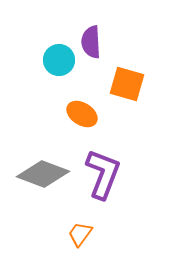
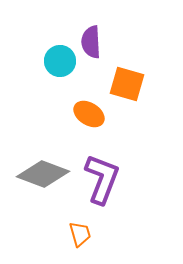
cyan circle: moved 1 px right, 1 px down
orange ellipse: moved 7 px right
purple L-shape: moved 1 px left, 5 px down
orange trapezoid: rotated 128 degrees clockwise
